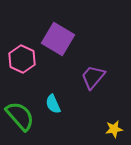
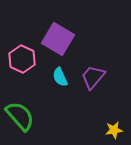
cyan semicircle: moved 7 px right, 27 px up
yellow star: moved 1 px down
